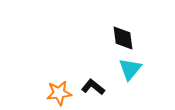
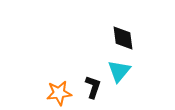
cyan triangle: moved 11 px left, 2 px down
black L-shape: rotated 70 degrees clockwise
